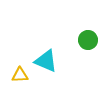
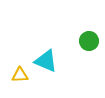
green circle: moved 1 px right, 1 px down
